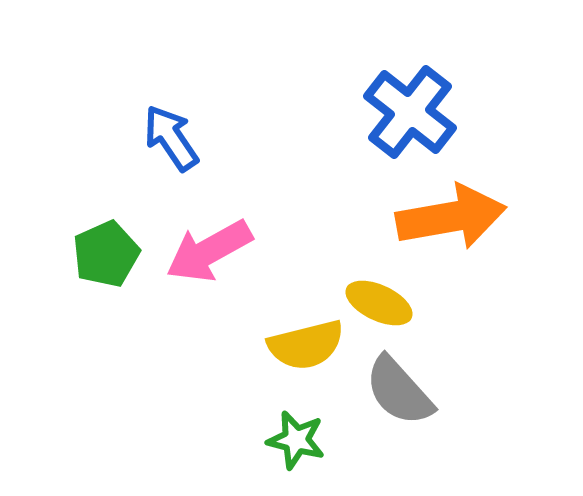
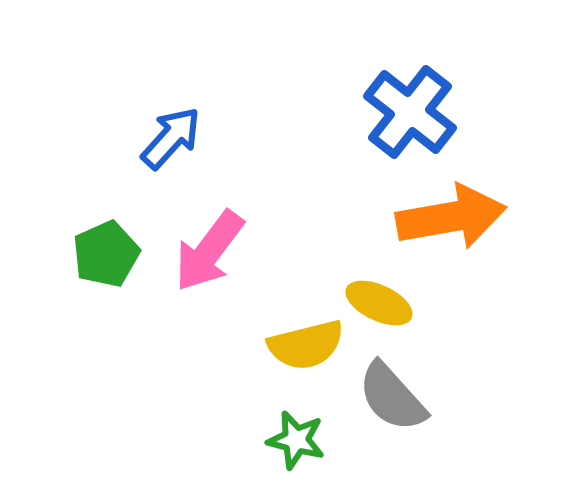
blue arrow: rotated 76 degrees clockwise
pink arrow: rotated 24 degrees counterclockwise
gray semicircle: moved 7 px left, 6 px down
